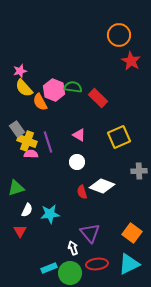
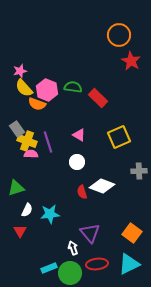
pink hexagon: moved 7 px left
orange semicircle: moved 3 px left, 2 px down; rotated 42 degrees counterclockwise
